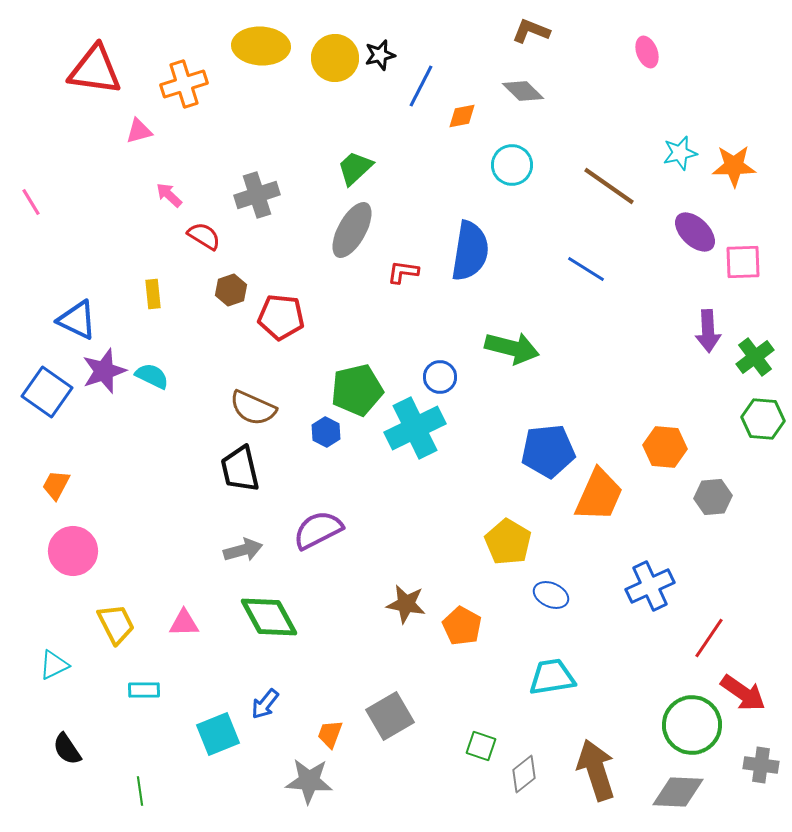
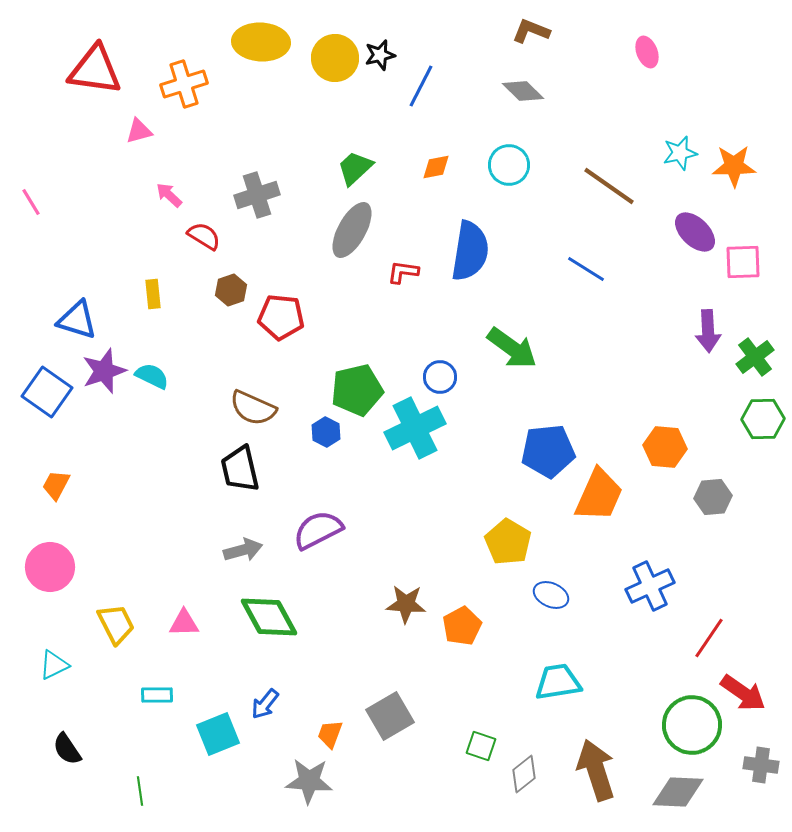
yellow ellipse at (261, 46): moved 4 px up
orange diamond at (462, 116): moved 26 px left, 51 px down
cyan circle at (512, 165): moved 3 px left
blue triangle at (77, 320): rotated 9 degrees counterclockwise
green arrow at (512, 348): rotated 22 degrees clockwise
green hexagon at (763, 419): rotated 6 degrees counterclockwise
pink circle at (73, 551): moved 23 px left, 16 px down
brown star at (406, 604): rotated 6 degrees counterclockwise
orange pentagon at (462, 626): rotated 15 degrees clockwise
cyan trapezoid at (552, 677): moved 6 px right, 5 px down
cyan rectangle at (144, 690): moved 13 px right, 5 px down
